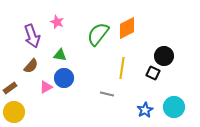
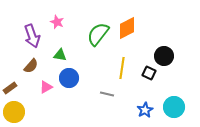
black square: moved 4 px left
blue circle: moved 5 px right
